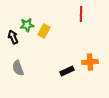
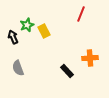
red line: rotated 21 degrees clockwise
green star: rotated 16 degrees counterclockwise
yellow rectangle: rotated 56 degrees counterclockwise
orange cross: moved 4 px up
black rectangle: rotated 72 degrees clockwise
